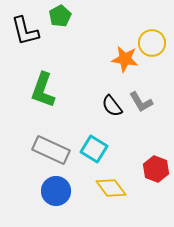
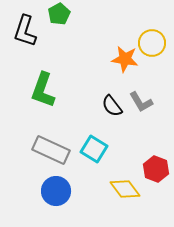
green pentagon: moved 1 px left, 2 px up
black L-shape: rotated 32 degrees clockwise
yellow diamond: moved 14 px right, 1 px down
